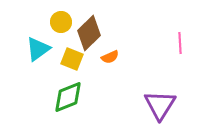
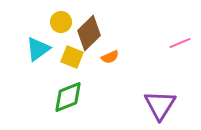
pink line: rotated 70 degrees clockwise
yellow square: moved 2 px up
